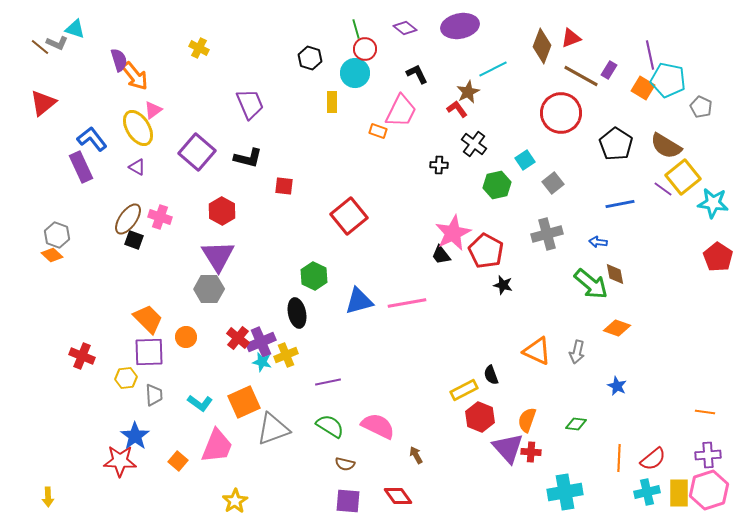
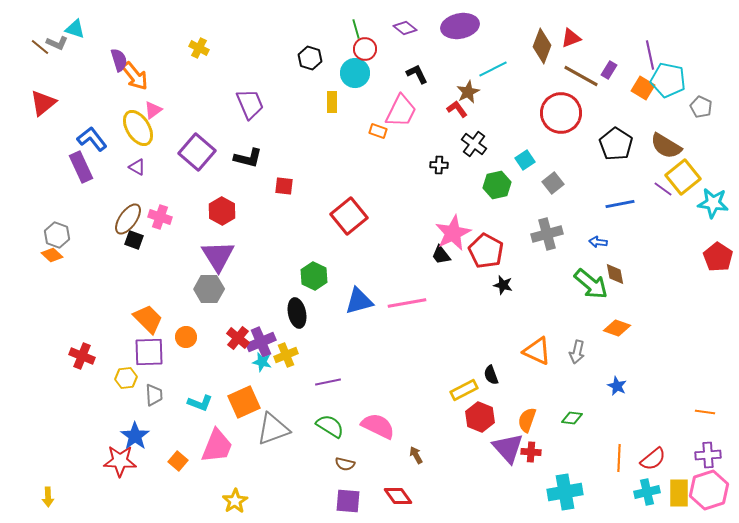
cyan L-shape at (200, 403): rotated 15 degrees counterclockwise
green diamond at (576, 424): moved 4 px left, 6 px up
